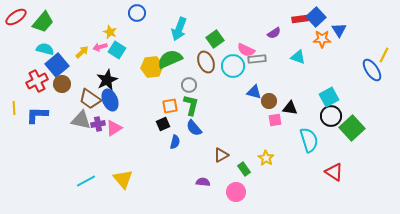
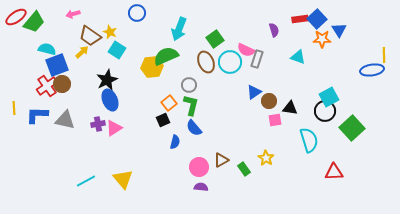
blue square at (316, 17): moved 1 px right, 2 px down
green trapezoid at (43, 22): moved 9 px left
purple semicircle at (274, 33): moved 3 px up; rotated 72 degrees counterclockwise
pink arrow at (100, 47): moved 27 px left, 33 px up
cyan semicircle at (45, 49): moved 2 px right
yellow line at (384, 55): rotated 28 degrees counterclockwise
green semicircle at (170, 59): moved 4 px left, 3 px up
gray rectangle at (257, 59): rotated 66 degrees counterclockwise
blue square at (57, 65): rotated 20 degrees clockwise
cyan circle at (233, 66): moved 3 px left, 4 px up
blue ellipse at (372, 70): rotated 65 degrees counterclockwise
red cross at (37, 81): moved 10 px right, 5 px down; rotated 10 degrees counterclockwise
blue triangle at (254, 92): rotated 49 degrees counterclockwise
brown trapezoid at (90, 99): moved 63 px up
orange square at (170, 106): moved 1 px left, 3 px up; rotated 28 degrees counterclockwise
black circle at (331, 116): moved 6 px left, 5 px up
gray triangle at (81, 120): moved 16 px left
black square at (163, 124): moved 4 px up
brown triangle at (221, 155): moved 5 px down
red triangle at (334, 172): rotated 36 degrees counterclockwise
purple semicircle at (203, 182): moved 2 px left, 5 px down
pink circle at (236, 192): moved 37 px left, 25 px up
